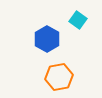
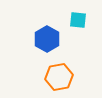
cyan square: rotated 30 degrees counterclockwise
